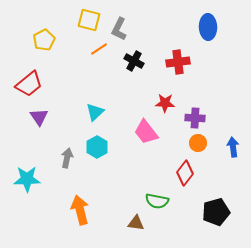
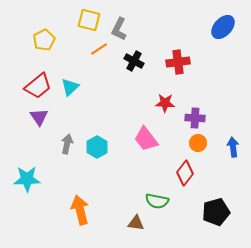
blue ellipse: moved 15 px right; rotated 45 degrees clockwise
red trapezoid: moved 9 px right, 2 px down
cyan triangle: moved 25 px left, 25 px up
pink trapezoid: moved 7 px down
gray arrow: moved 14 px up
